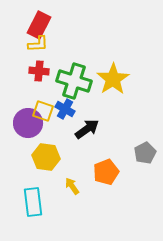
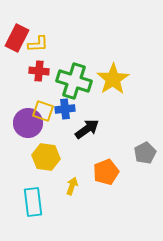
red rectangle: moved 22 px left, 13 px down
blue cross: rotated 36 degrees counterclockwise
yellow arrow: rotated 54 degrees clockwise
